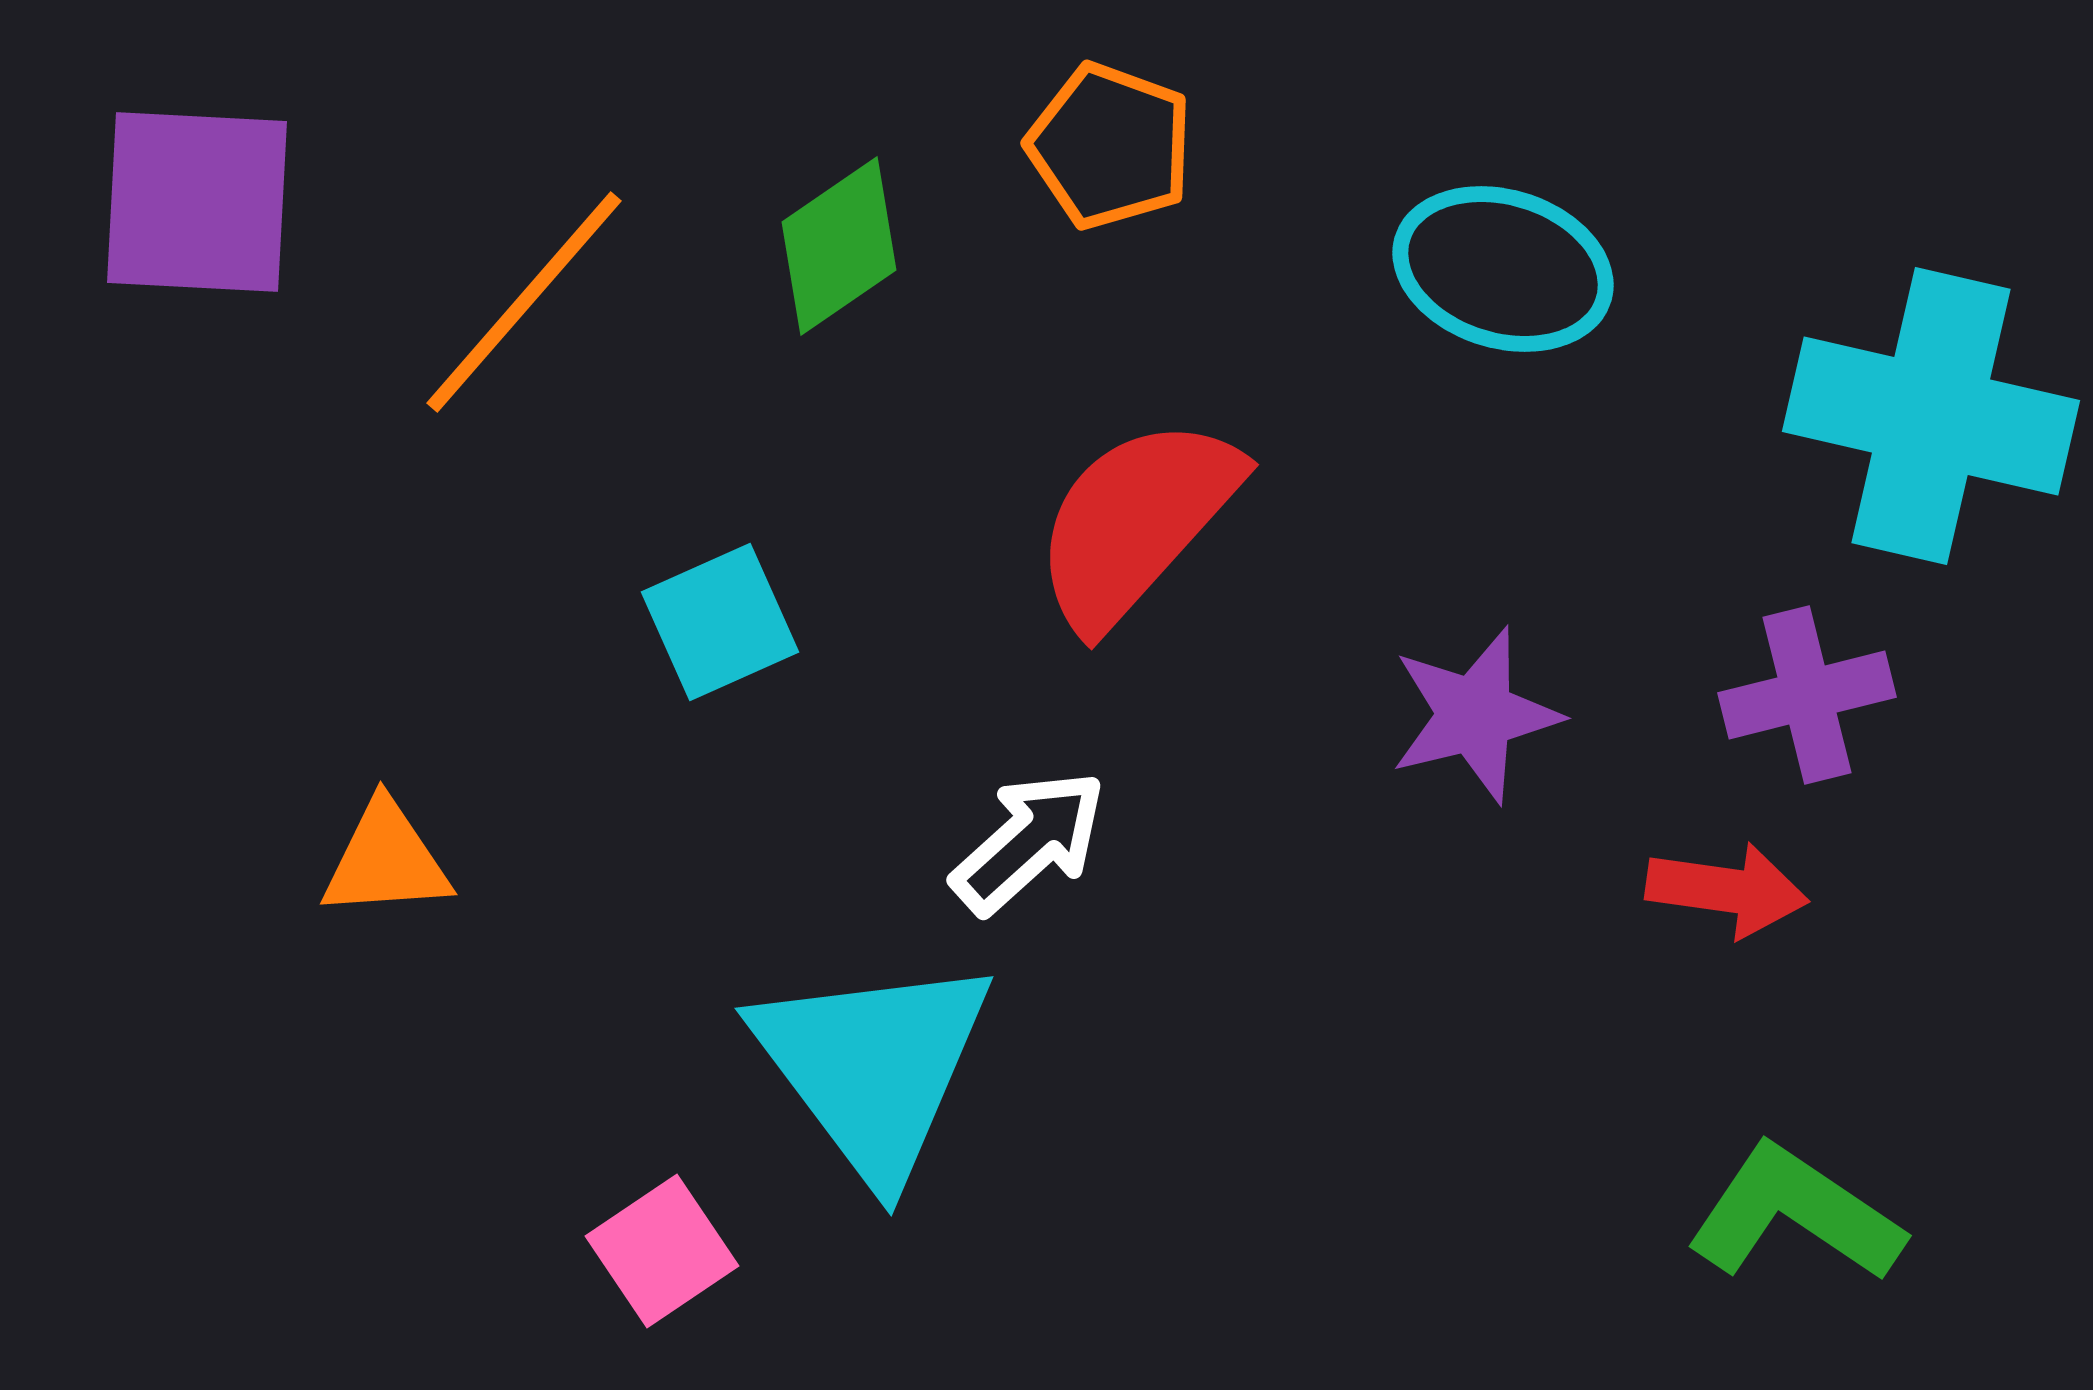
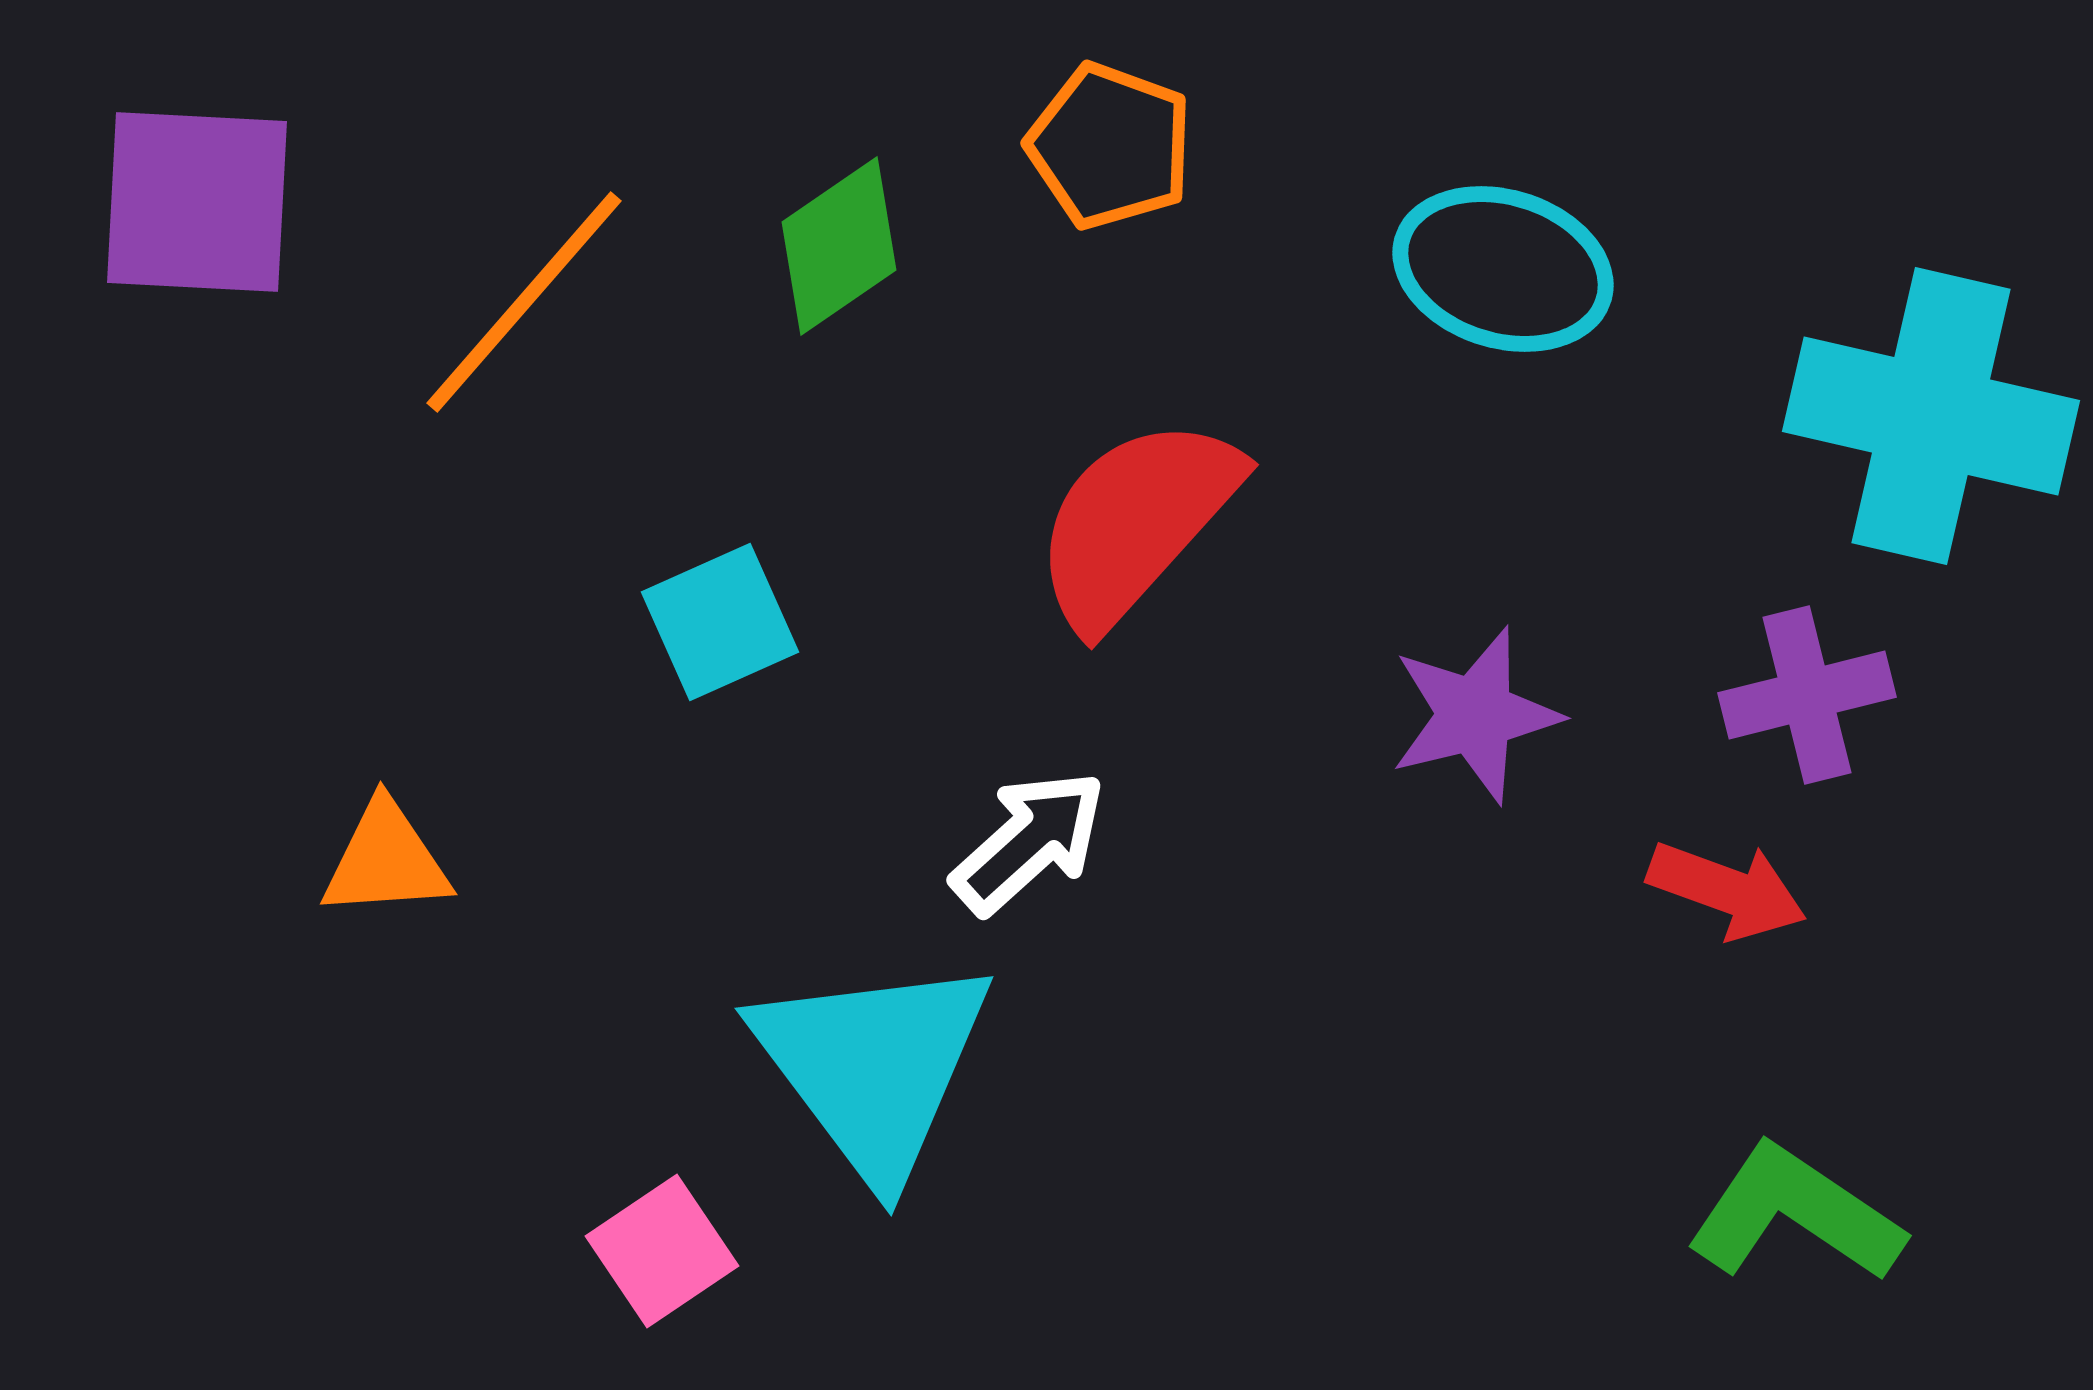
red arrow: rotated 12 degrees clockwise
